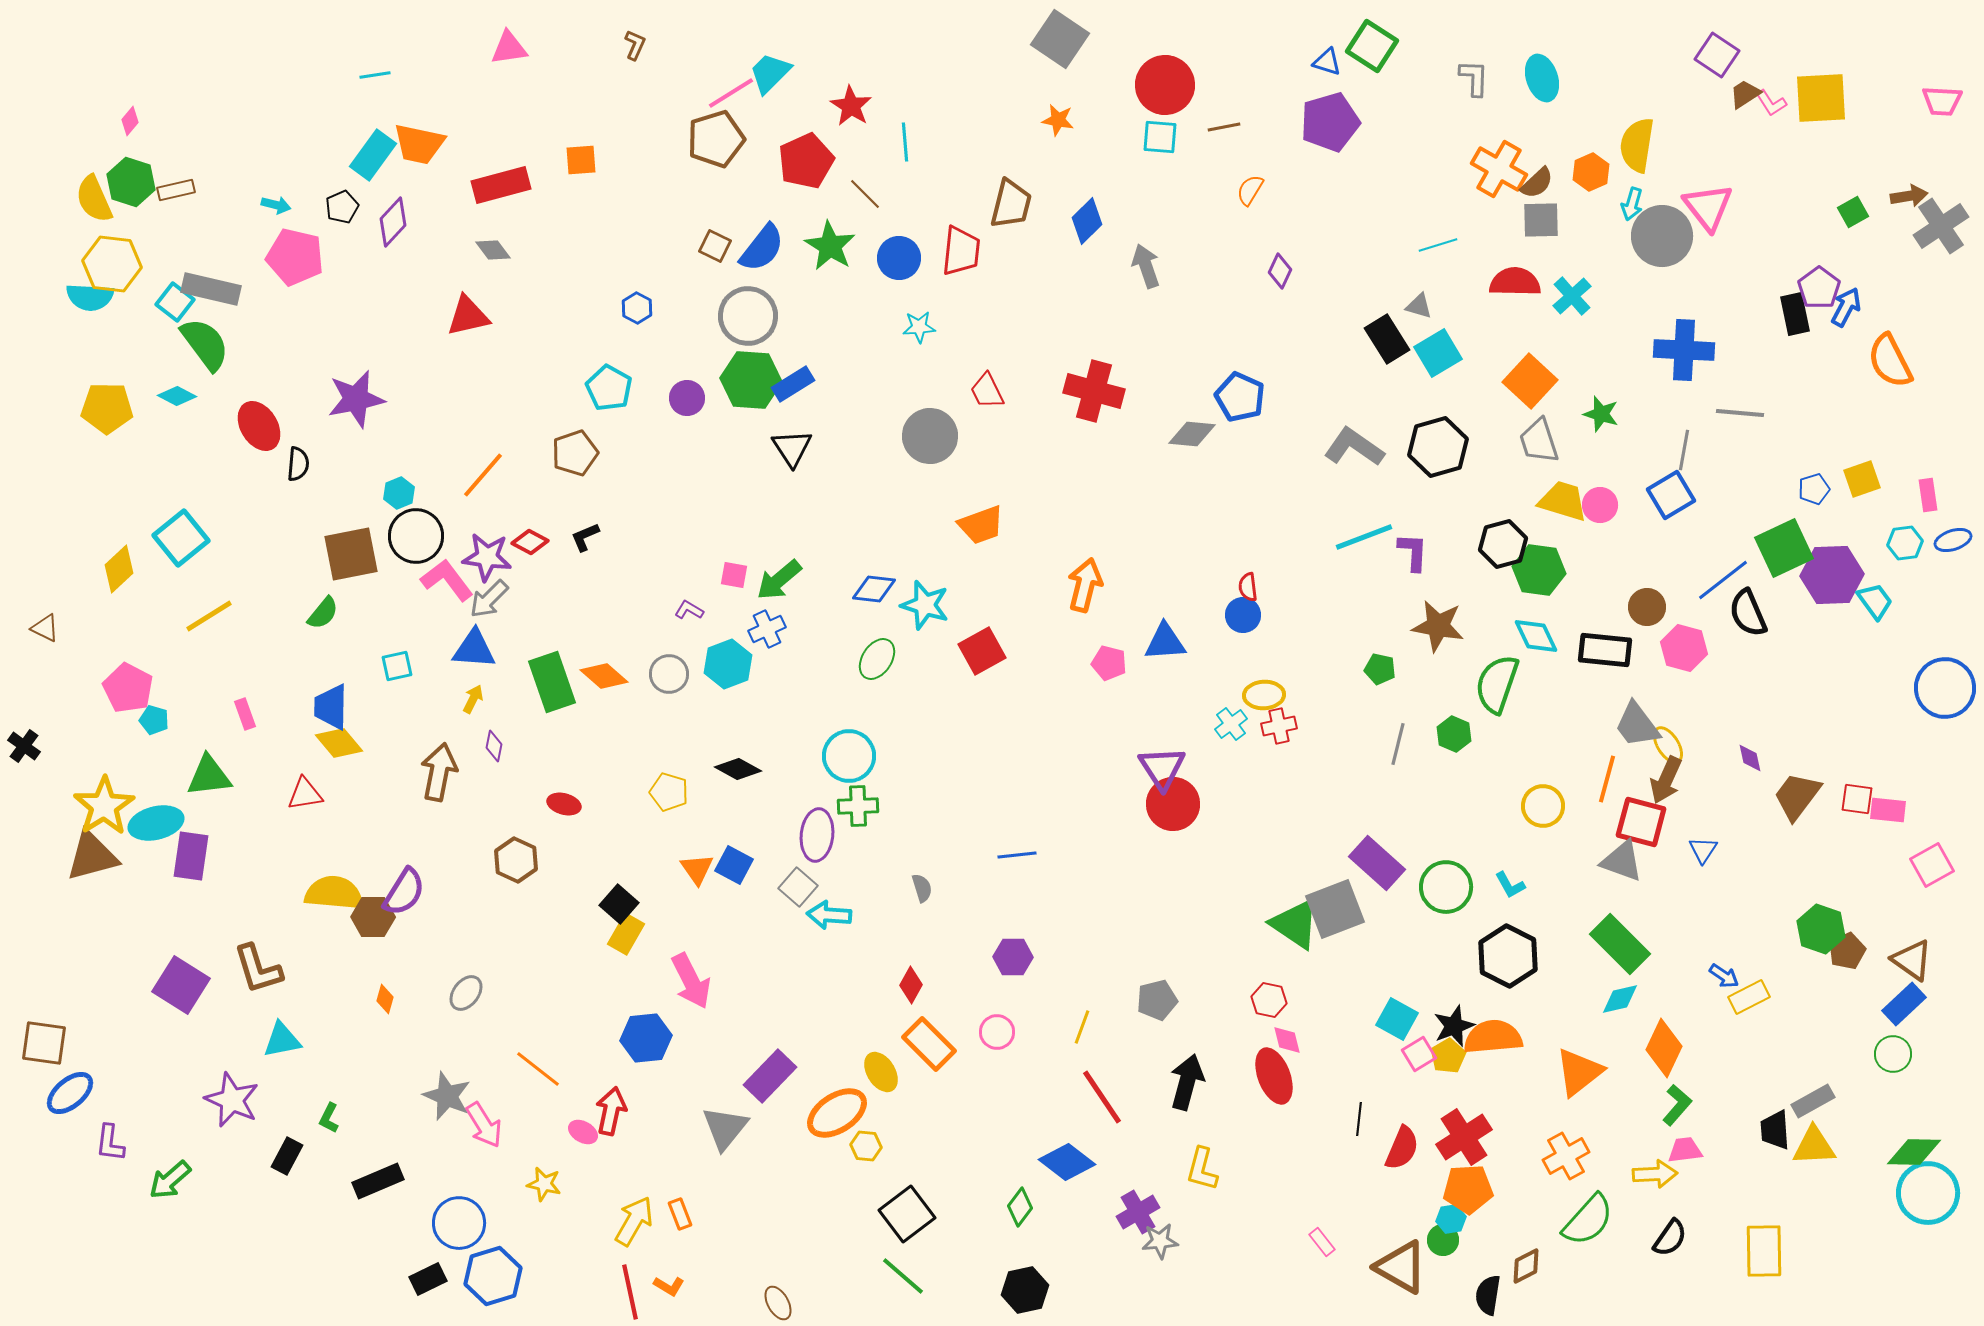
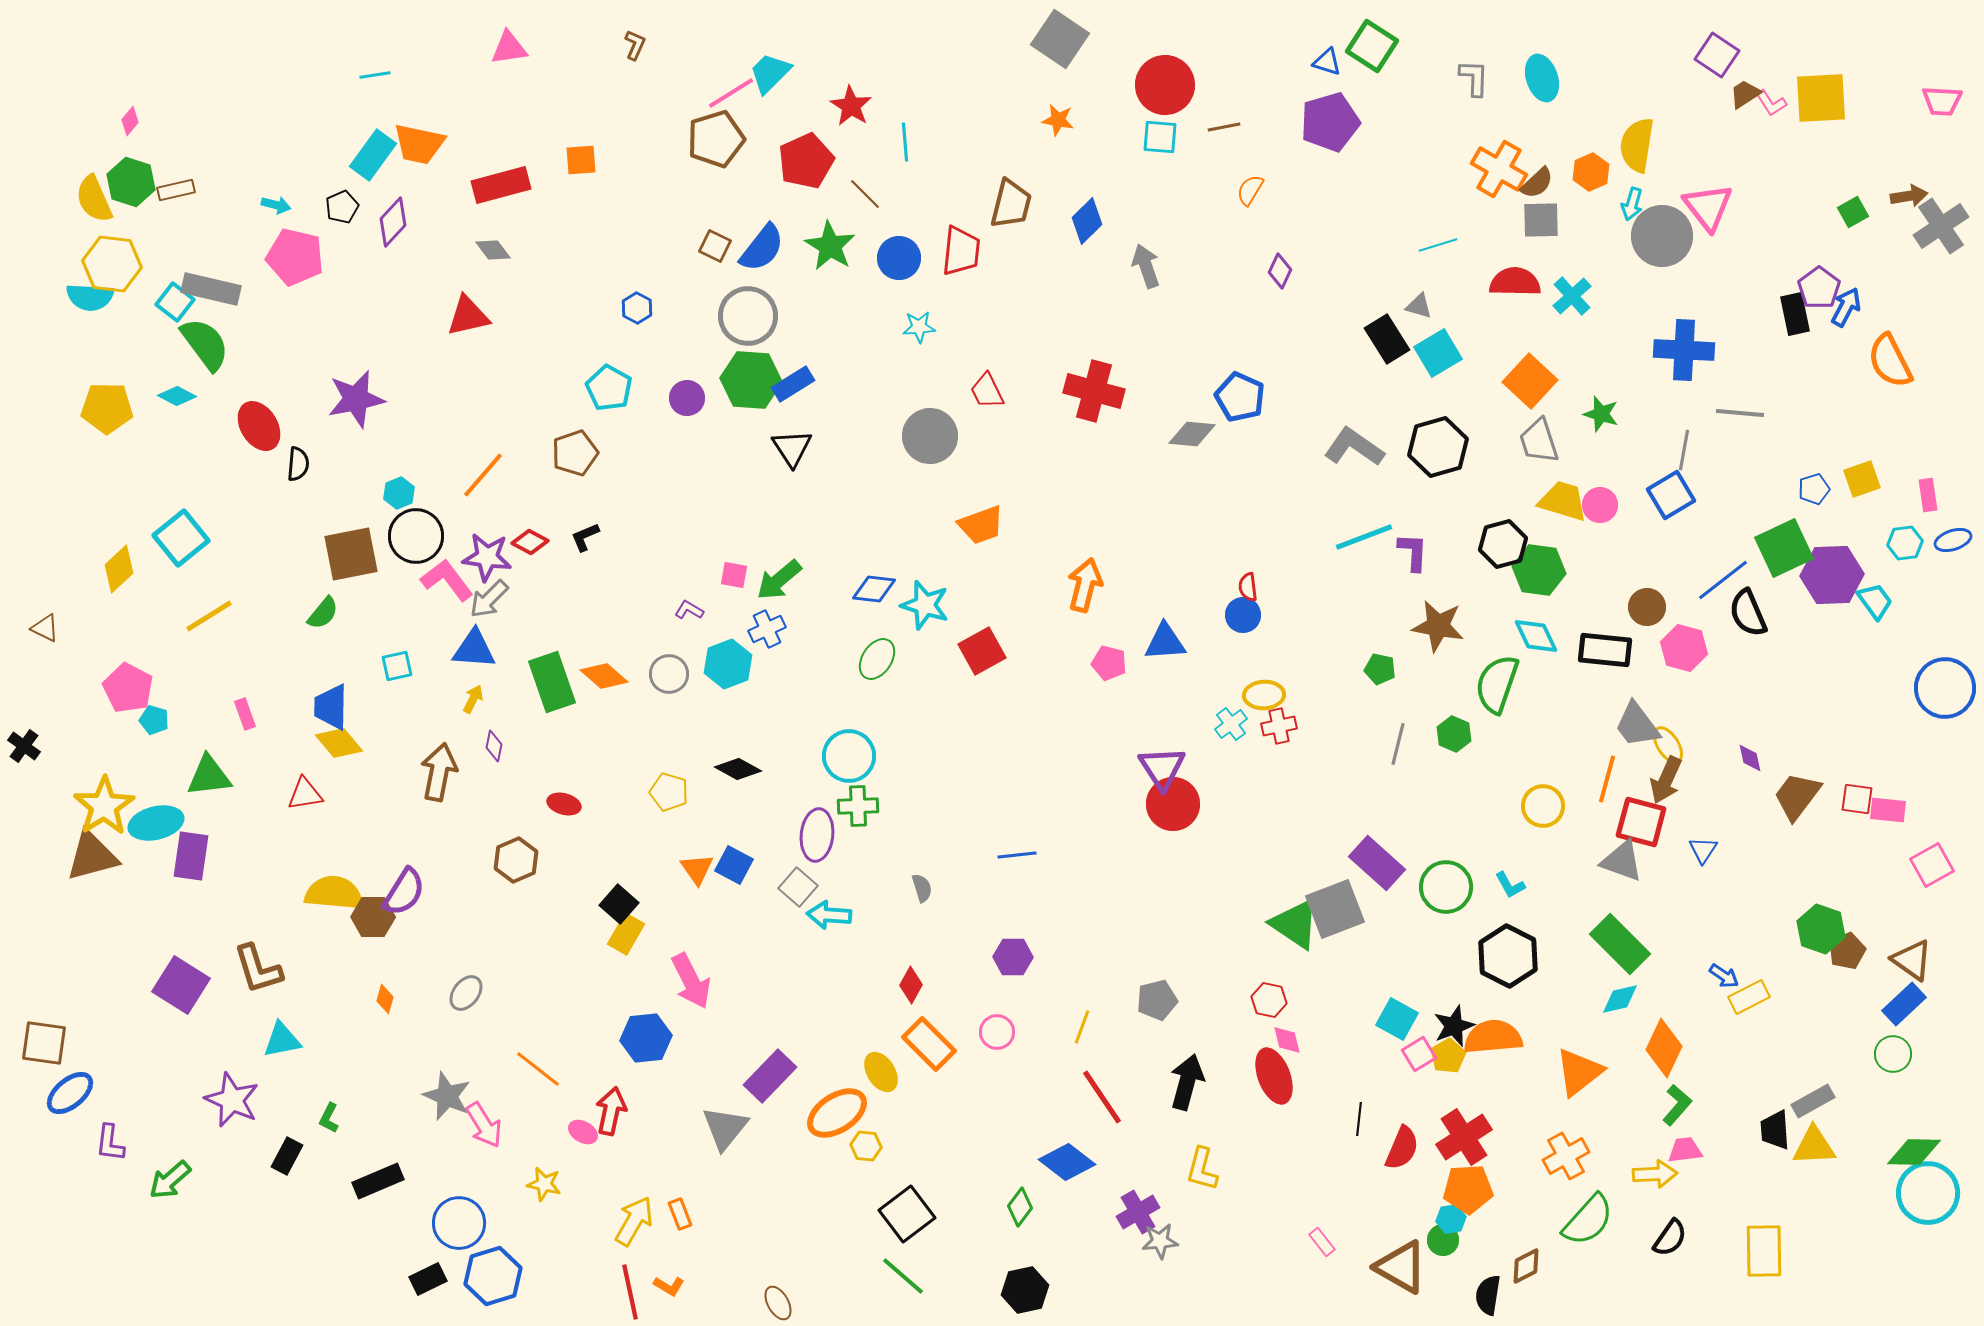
brown hexagon at (516, 860): rotated 12 degrees clockwise
